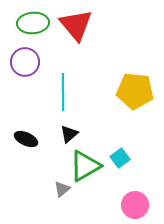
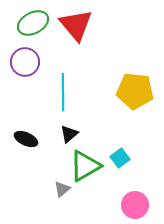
green ellipse: rotated 24 degrees counterclockwise
